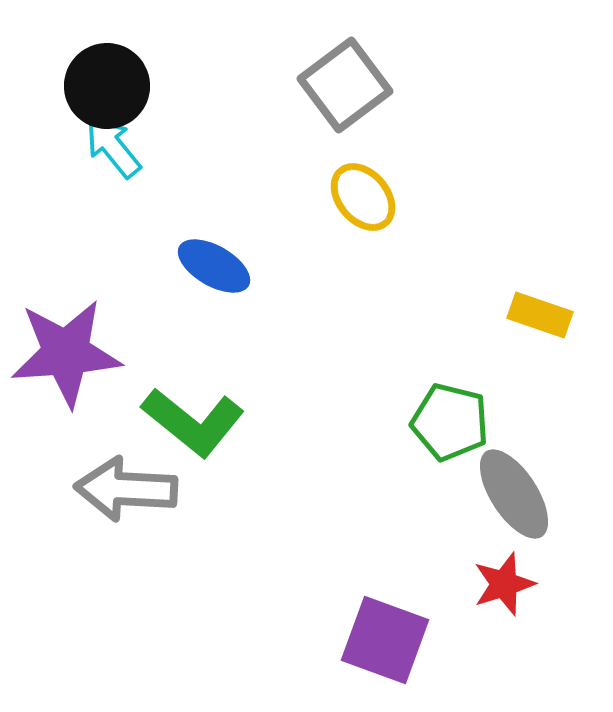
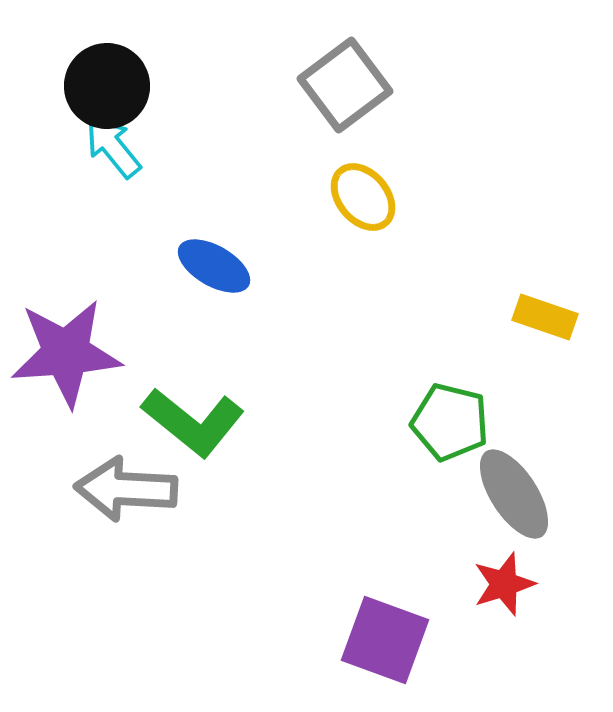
yellow rectangle: moved 5 px right, 2 px down
